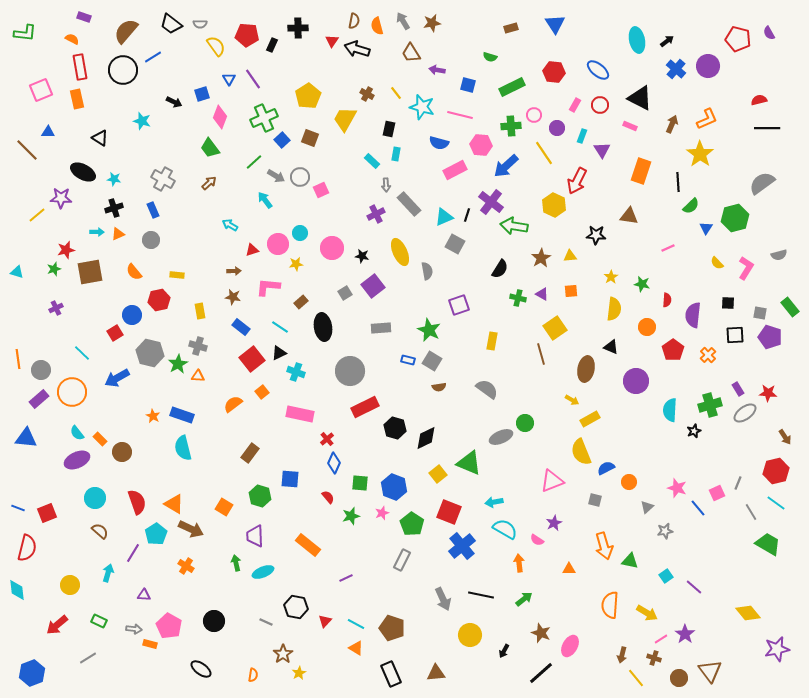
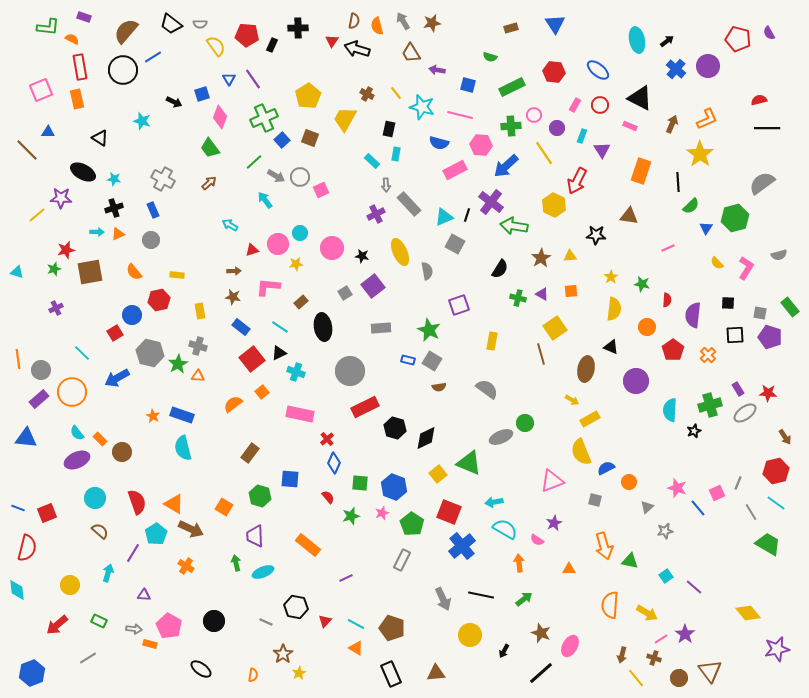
green L-shape at (25, 33): moved 23 px right, 6 px up
